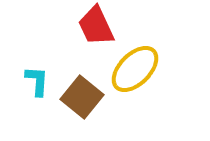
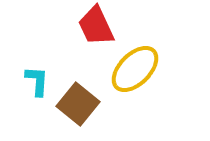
brown square: moved 4 px left, 7 px down
